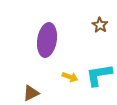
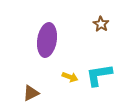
brown star: moved 1 px right, 1 px up
